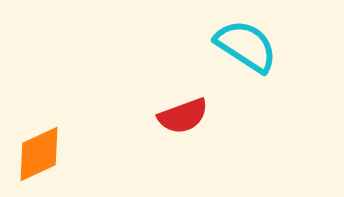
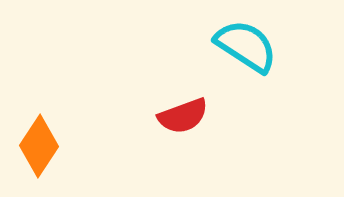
orange diamond: moved 8 px up; rotated 32 degrees counterclockwise
